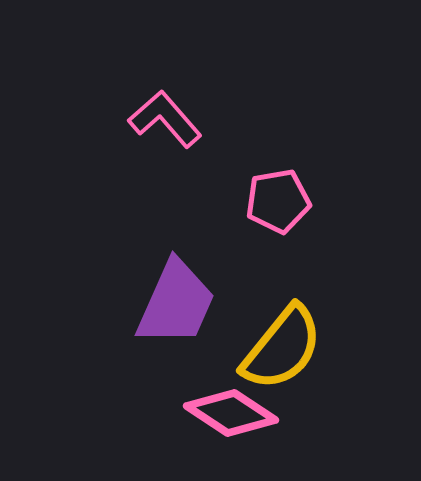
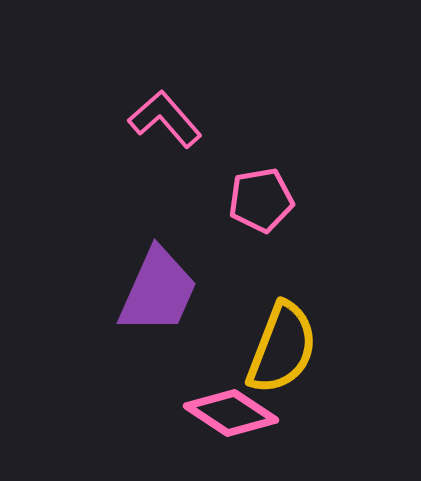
pink pentagon: moved 17 px left, 1 px up
purple trapezoid: moved 18 px left, 12 px up
yellow semicircle: rotated 18 degrees counterclockwise
